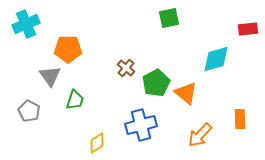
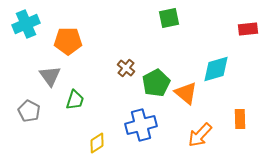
orange pentagon: moved 8 px up
cyan diamond: moved 10 px down
